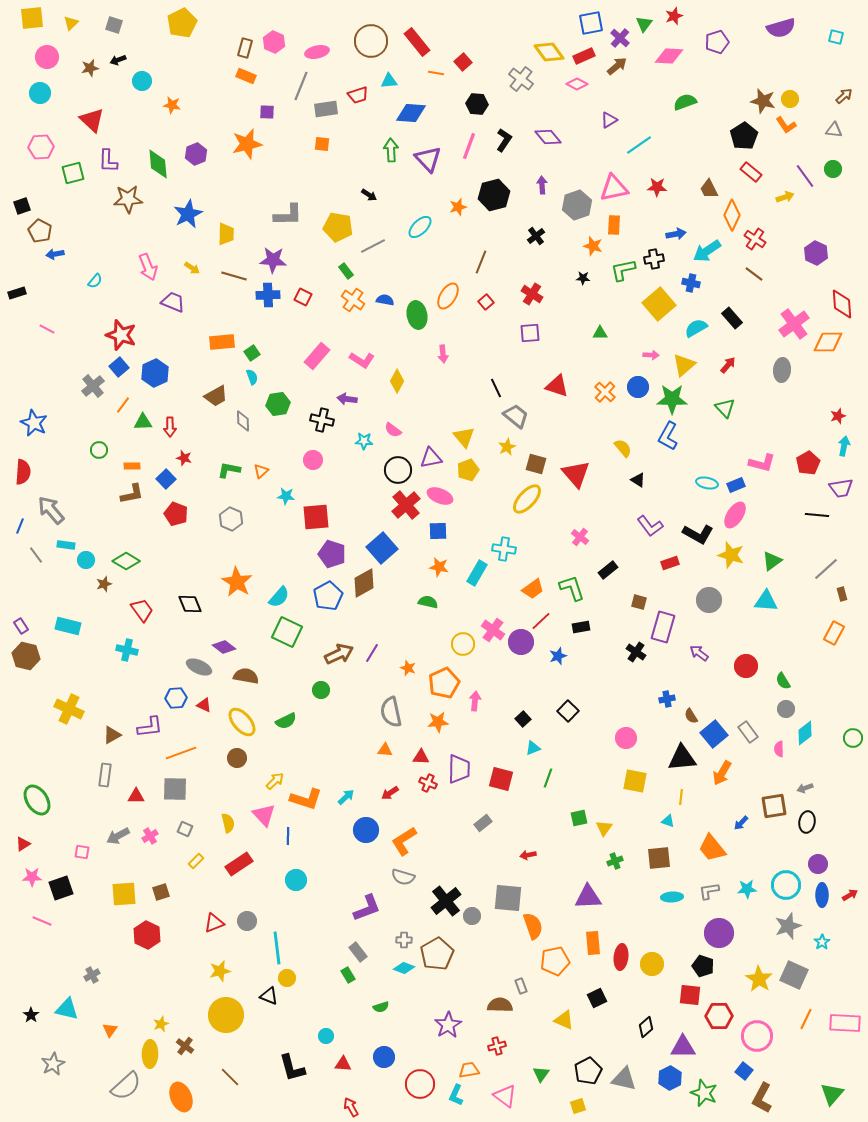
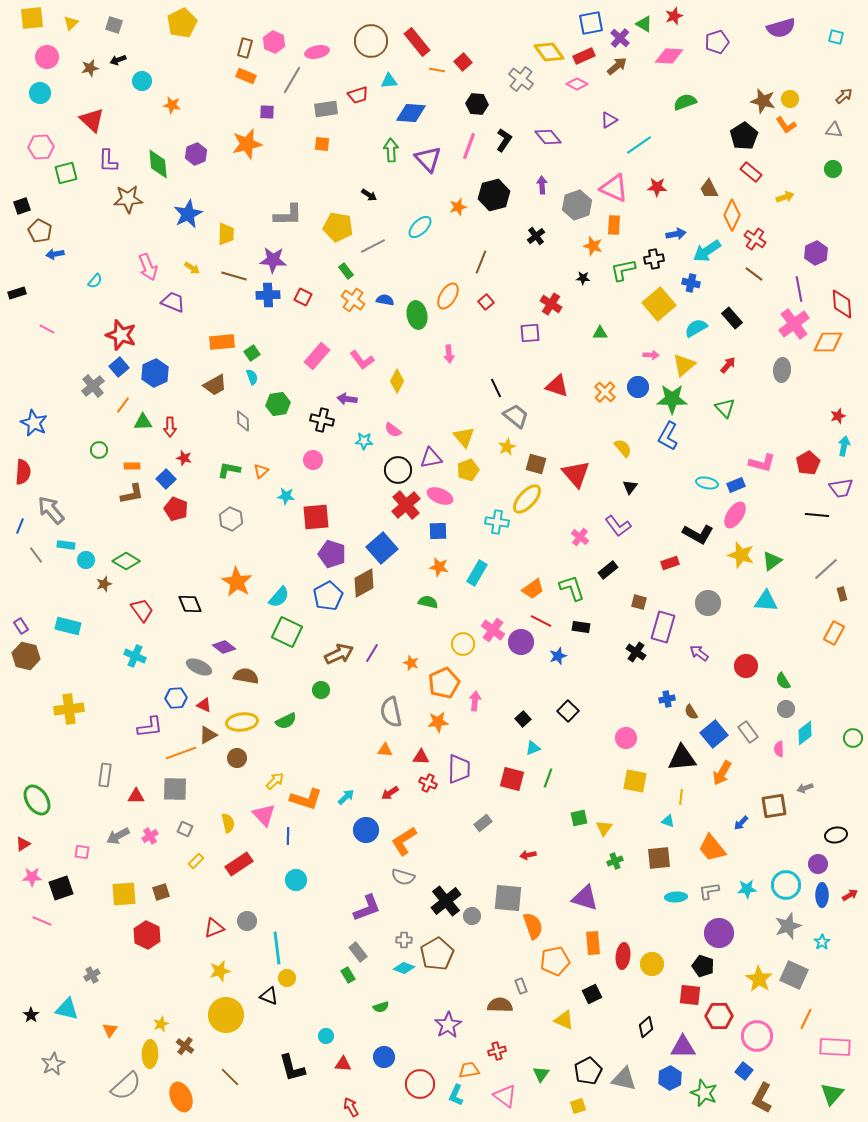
green triangle at (644, 24): rotated 36 degrees counterclockwise
orange line at (436, 73): moved 1 px right, 3 px up
gray line at (301, 86): moved 9 px left, 6 px up; rotated 8 degrees clockwise
green square at (73, 173): moved 7 px left
purple line at (805, 176): moved 6 px left, 113 px down; rotated 25 degrees clockwise
pink triangle at (614, 188): rotated 36 degrees clockwise
purple hexagon at (816, 253): rotated 10 degrees clockwise
red cross at (532, 294): moved 19 px right, 10 px down
pink arrow at (443, 354): moved 6 px right
pink L-shape at (362, 360): rotated 20 degrees clockwise
brown trapezoid at (216, 396): moved 1 px left, 11 px up
black triangle at (638, 480): moved 8 px left, 7 px down; rotated 35 degrees clockwise
red pentagon at (176, 514): moved 5 px up
purple L-shape at (650, 526): moved 32 px left
cyan cross at (504, 549): moved 7 px left, 27 px up
yellow star at (731, 555): moved 10 px right
gray circle at (709, 600): moved 1 px left, 3 px down
red line at (541, 621): rotated 70 degrees clockwise
black rectangle at (581, 627): rotated 18 degrees clockwise
cyan cross at (127, 650): moved 8 px right, 6 px down; rotated 10 degrees clockwise
orange star at (408, 668): moved 3 px right, 5 px up
yellow cross at (69, 709): rotated 32 degrees counterclockwise
brown semicircle at (691, 716): moved 4 px up
yellow ellipse at (242, 722): rotated 56 degrees counterclockwise
brown triangle at (112, 735): moved 96 px right
red square at (501, 779): moved 11 px right
black ellipse at (807, 822): moved 29 px right, 13 px down; rotated 70 degrees clockwise
purple triangle at (588, 897): moved 3 px left, 1 px down; rotated 20 degrees clockwise
cyan ellipse at (672, 897): moved 4 px right
red triangle at (214, 923): moved 5 px down
red ellipse at (621, 957): moved 2 px right, 1 px up
black square at (597, 998): moved 5 px left, 4 px up
pink rectangle at (845, 1023): moved 10 px left, 24 px down
red cross at (497, 1046): moved 5 px down
